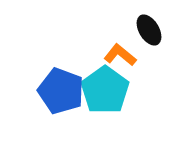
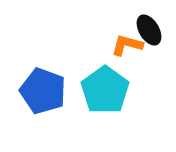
orange L-shape: moved 7 px right, 10 px up; rotated 24 degrees counterclockwise
blue pentagon: moved 18 px left
